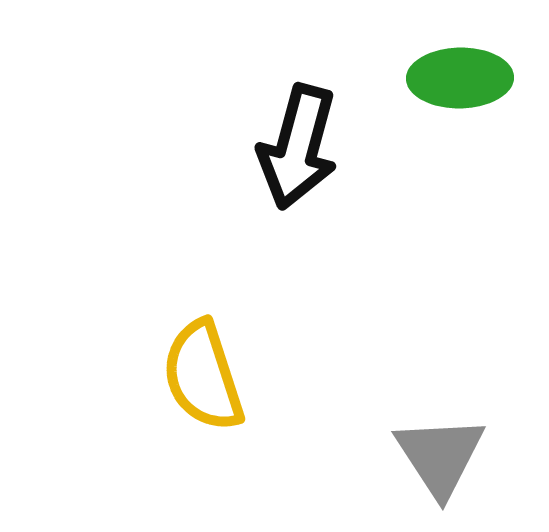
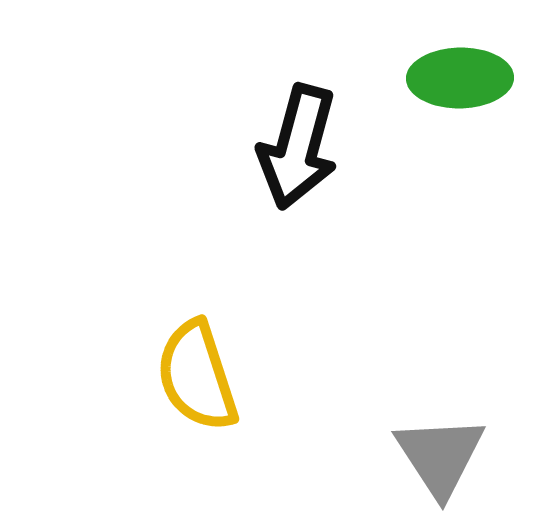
yellow semicircle: moved 6 px left
